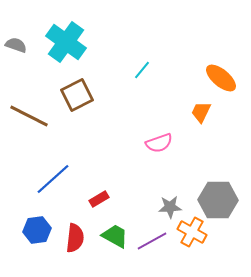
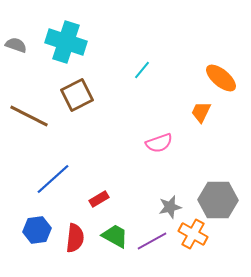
cyan cross: rotated 18 degrees counterclockwise
gray star: rotated 10 degrees counterclockwise
orange cross: moved 1 px right, 2 px down
